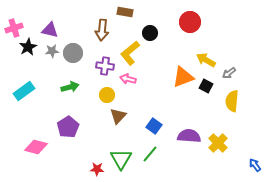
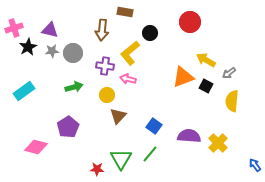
green arrow: moved 4 px right
